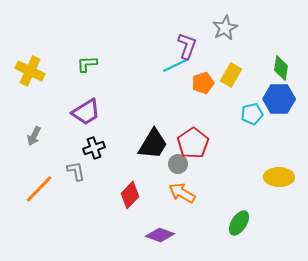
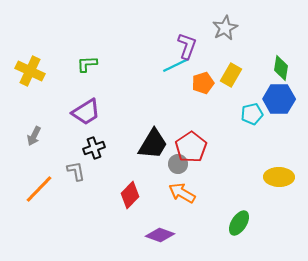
red pentagon: moved 2 px left, 4 px down
